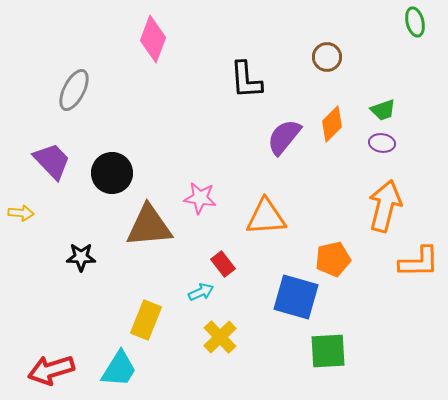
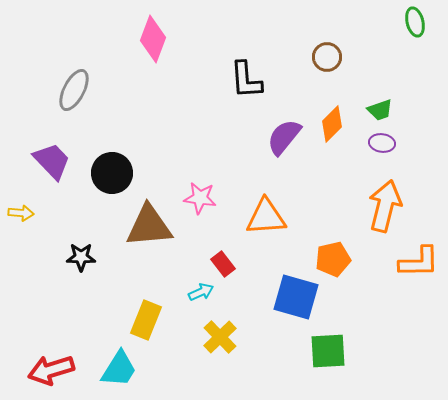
green trapezoid: moved 3 px left
